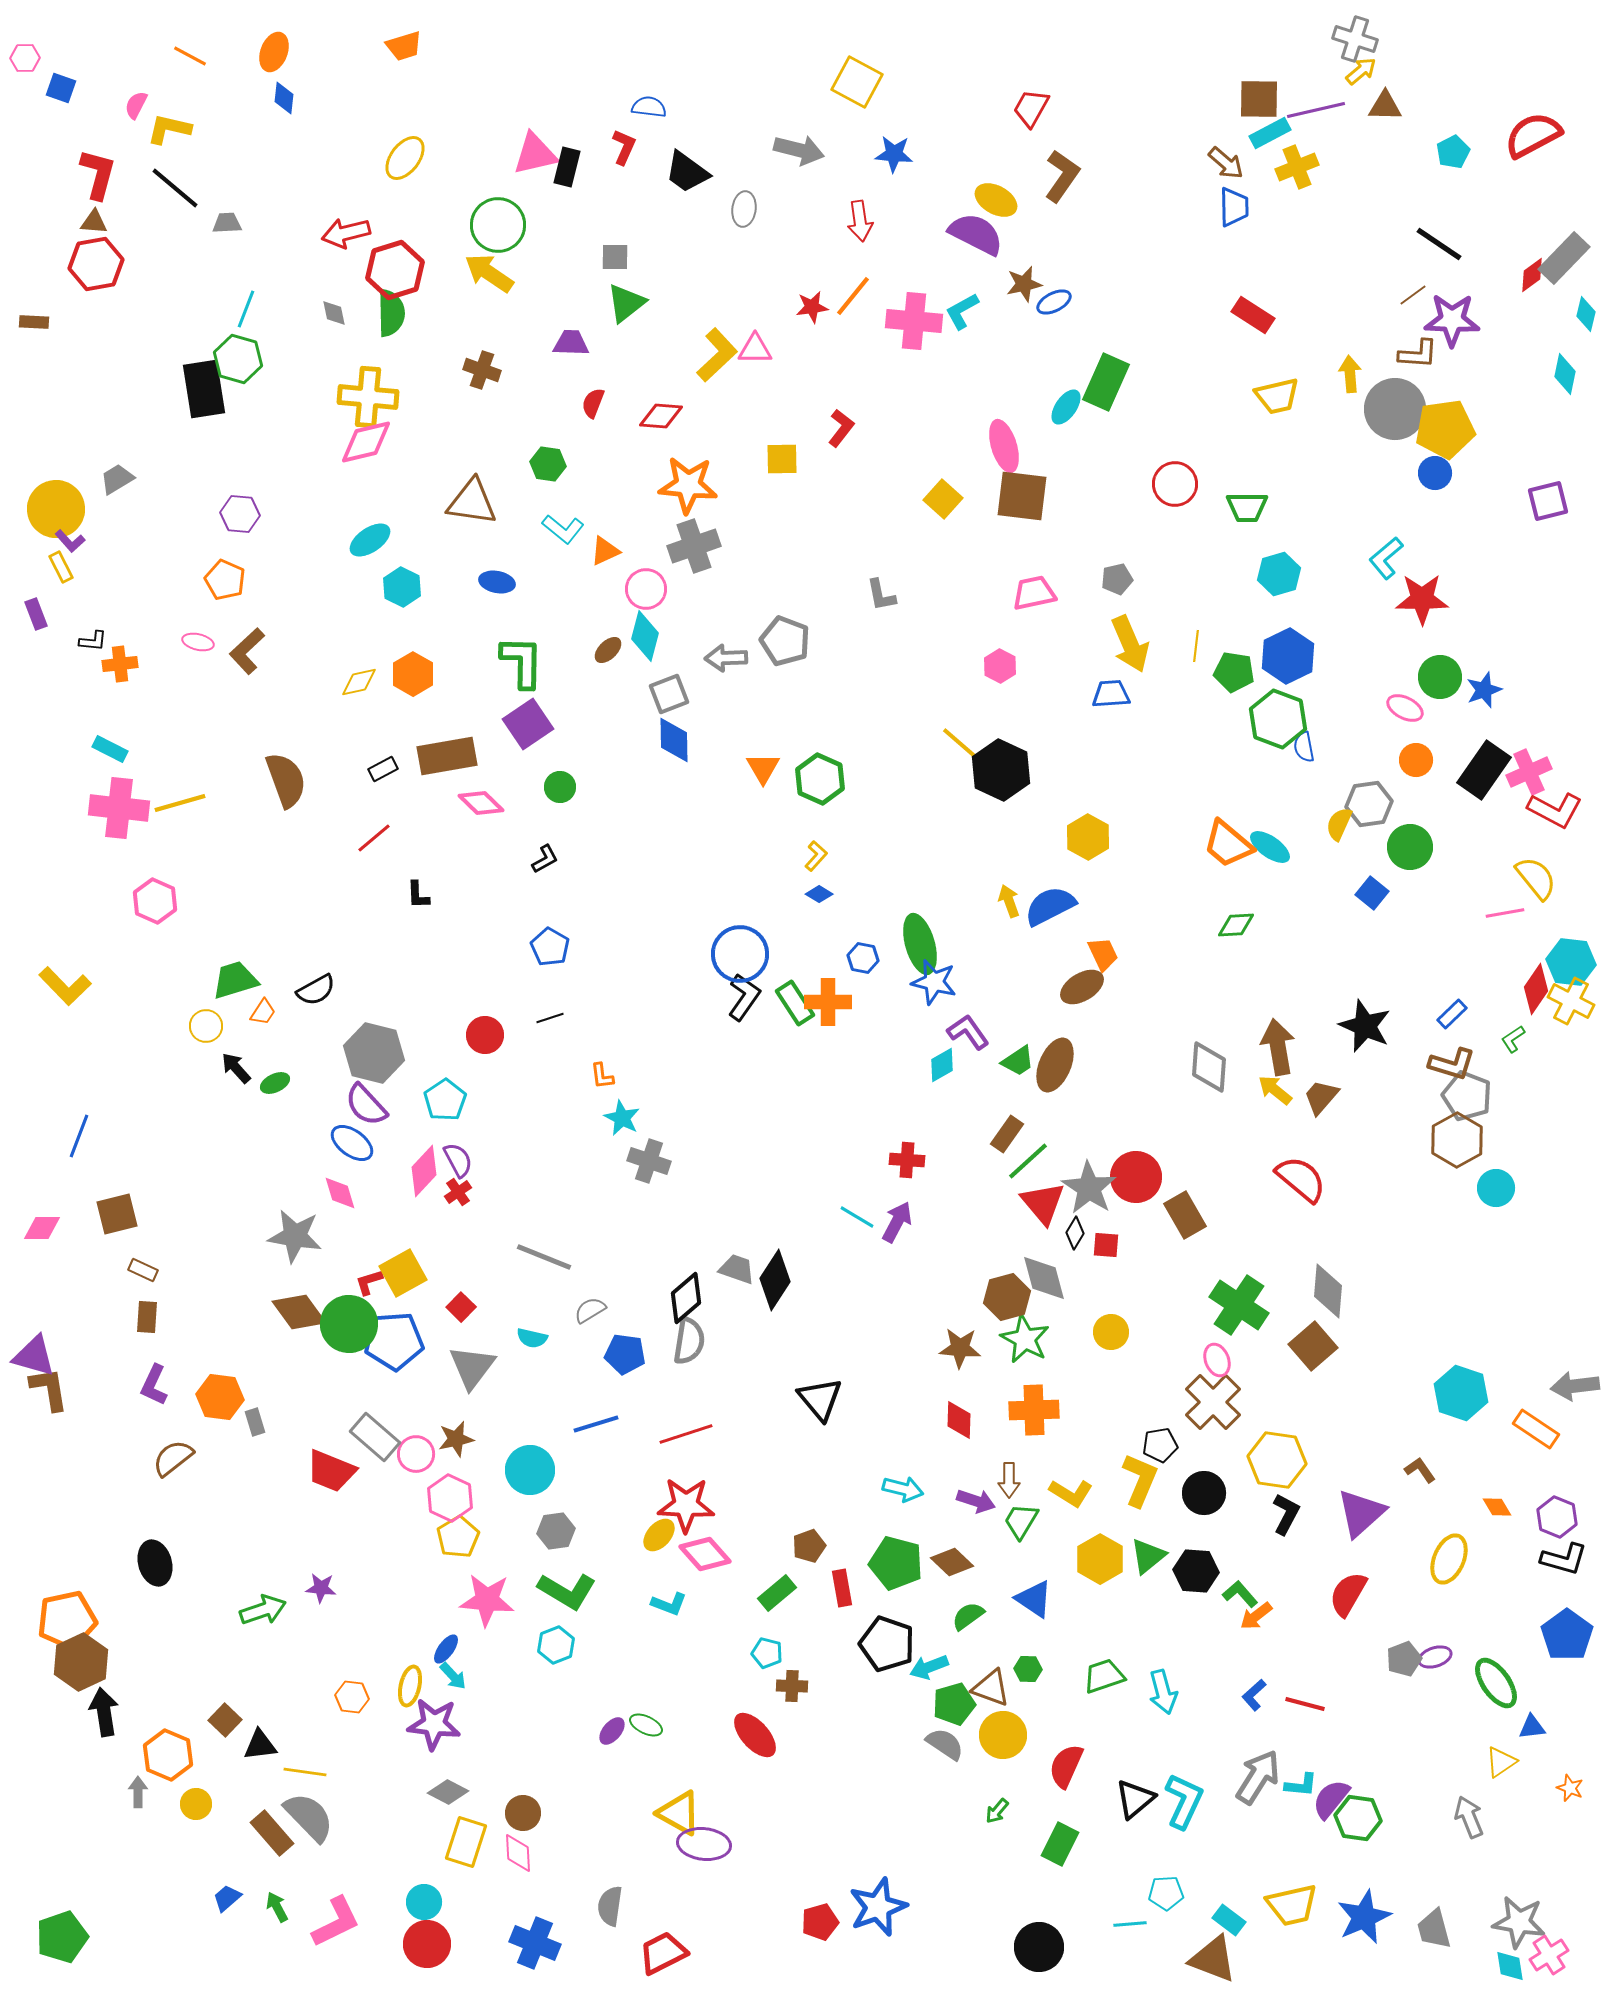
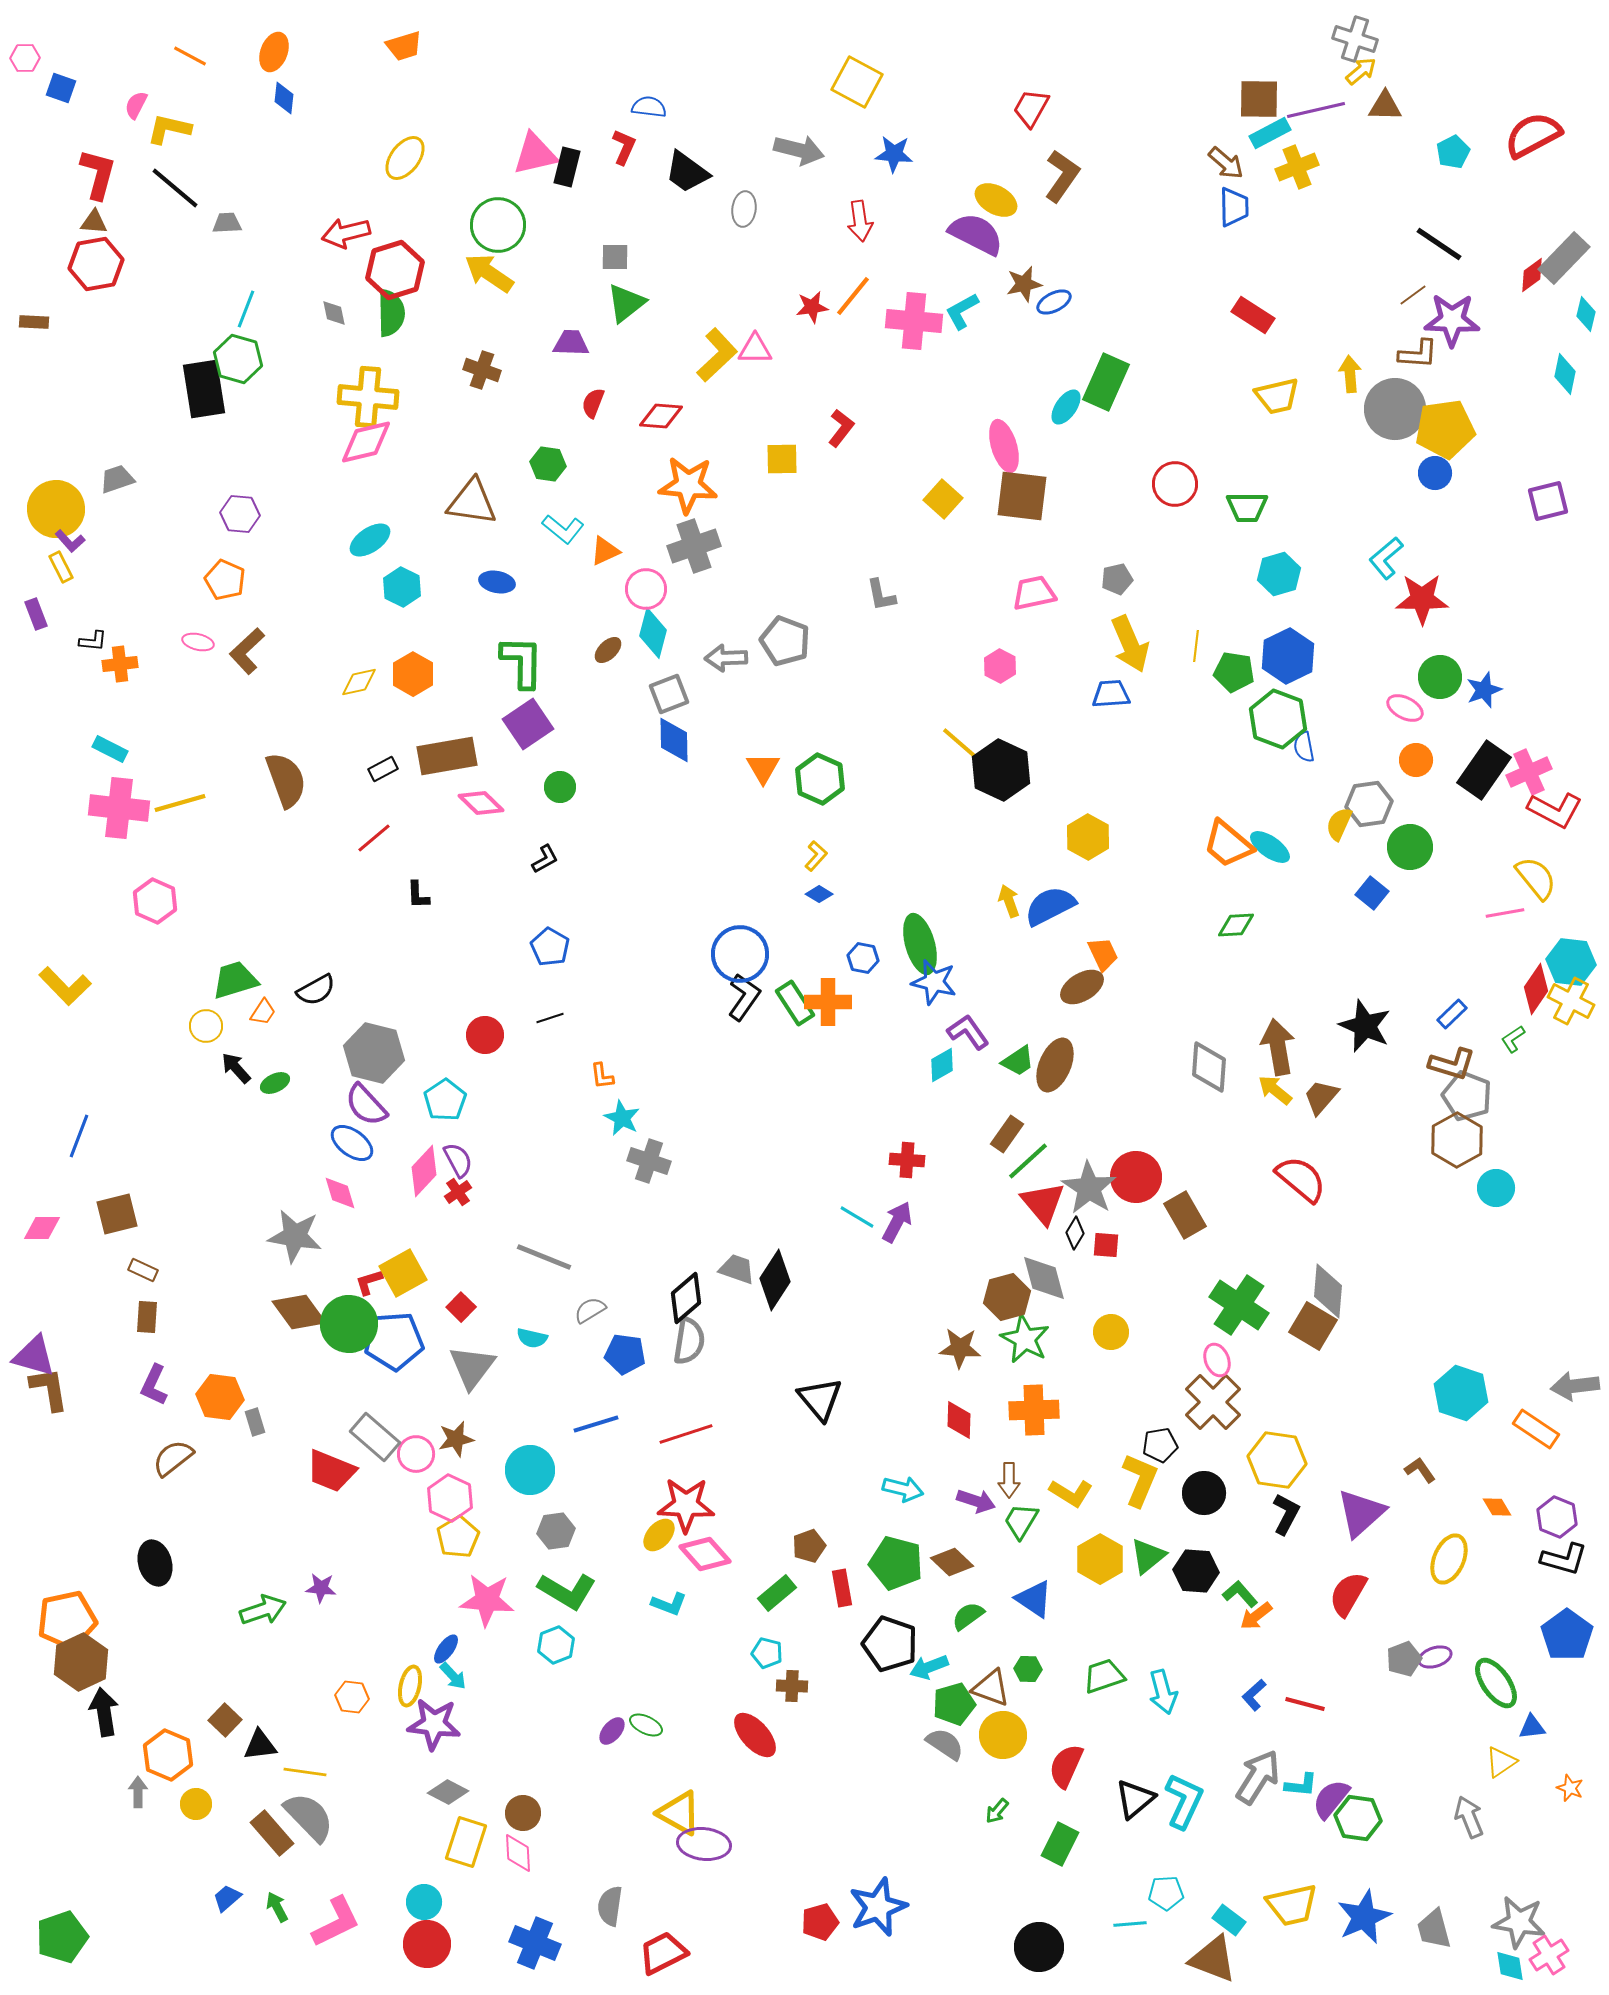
gray trapezoid at (117, 479): rotated 12 degrees clockwise
cyan diamond at (645, 636): moved 8 px right, 3 px up
brown square at (1313, 1346): moved 20 px up; rotated 18 degrees counterclockwise
black pentagon at (887, 1644): moved 3 px right
